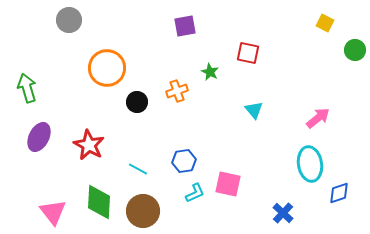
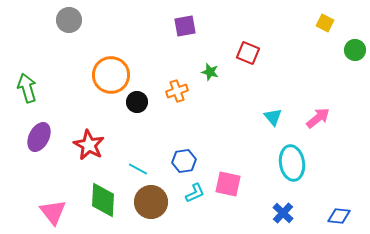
red square: rotated 10 degrees clockwise
orange circle: moved 4 px right, 7 px down
green star: rotated 12 degrees counterclockwise
cyan triangle: moved 19 px right, 7 px down
cyan ellipse: moved 18 px left, 1 px up
blue diamond: moved 23 px down; rotated 25 degrees clockwise
green diamond: moved 4 px right, 2 px up
brown circle: moved 8 px right, 9 px up
